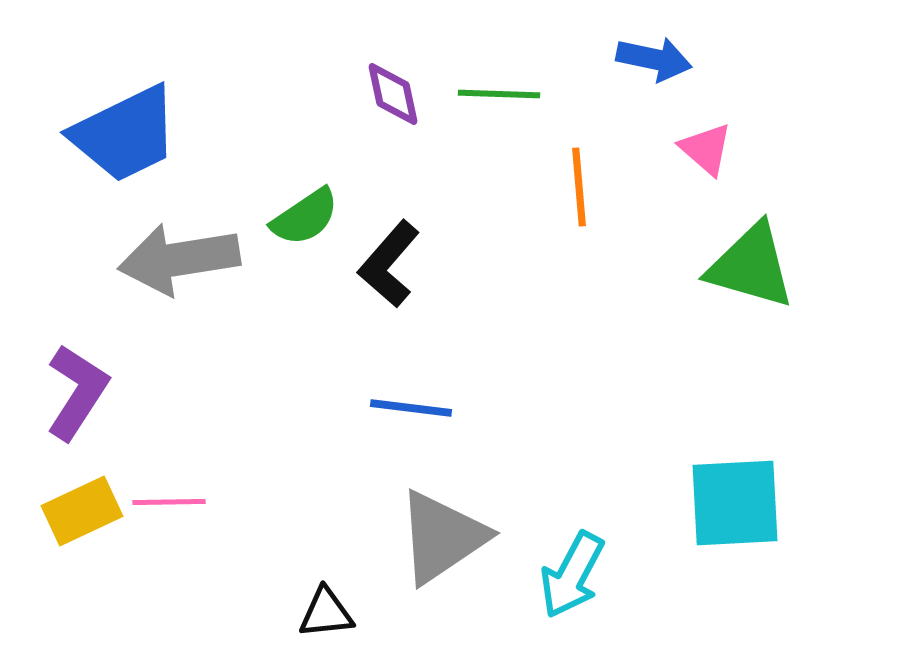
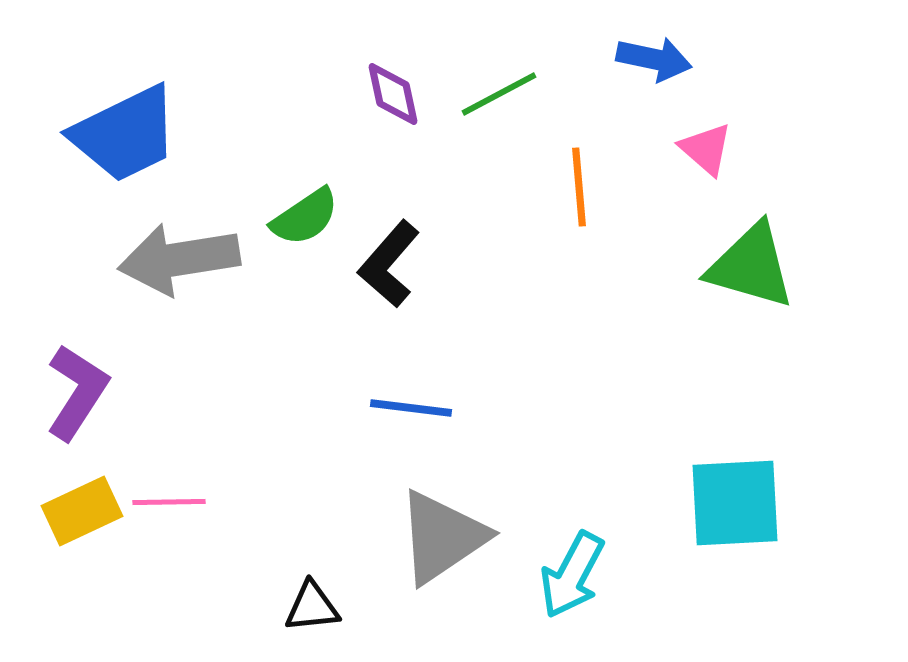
green line: rotated 30 degrees counterclockwise
black triangle: moved 14 px left, 6 px up
